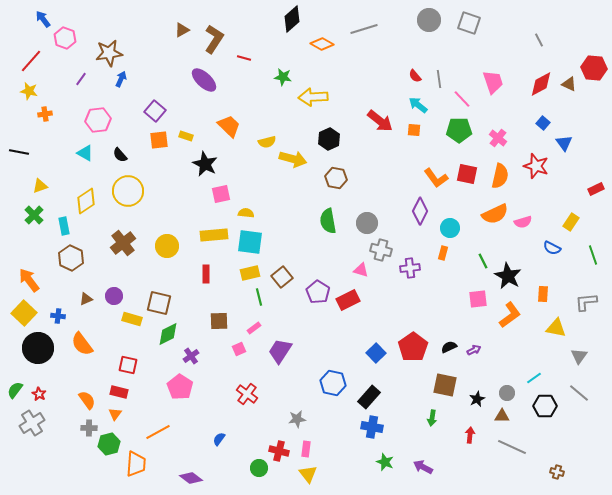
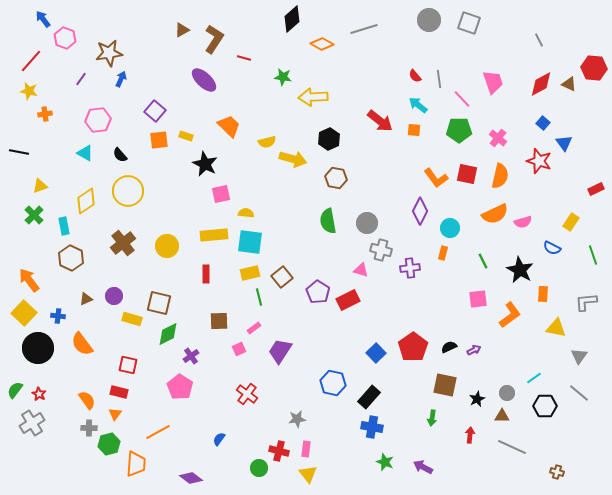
red star at (536, 166): moved 3 px right, 5 px up
black star at (508, 276): moved 12 px right, 6 px up
